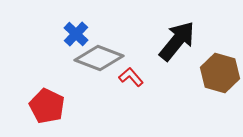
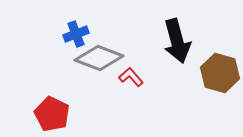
blue cross: rotated 25 degrees clockwise
black arrow: rotated 126 degrees clockwise
red pentagon: moved 5 px right, 8 px down
